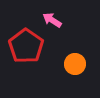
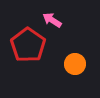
red pentagon: moved 2 px right, 1 px up
